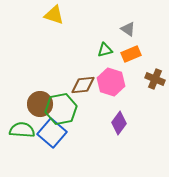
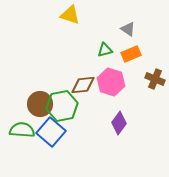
yellow triangle: moved 16 px right
green hexagon: moved 1 px right, 3 px up
blue square: moved 1 px left, 1 px up
